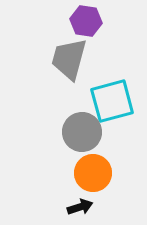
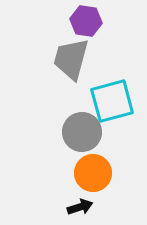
gray trapezoid: moved 2 px right
